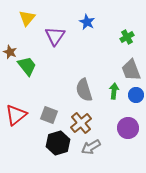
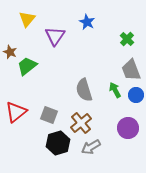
yellow triangle: moved 1 px down
green cross: moved 2 px down; rotated 16 degrees counterclockwise
green trapezoid: rotated 90 degrees counterclockwise
green arrow: moved 1 px right, 1 px up; rotated 35 degrees counterclockwise
red triangle: moved 3 px up
